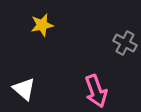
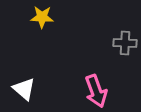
yellow star: moved 8 px up; rotated 15 degrees clockwise
gray cross: rotated 25 degrees counterclockwise
